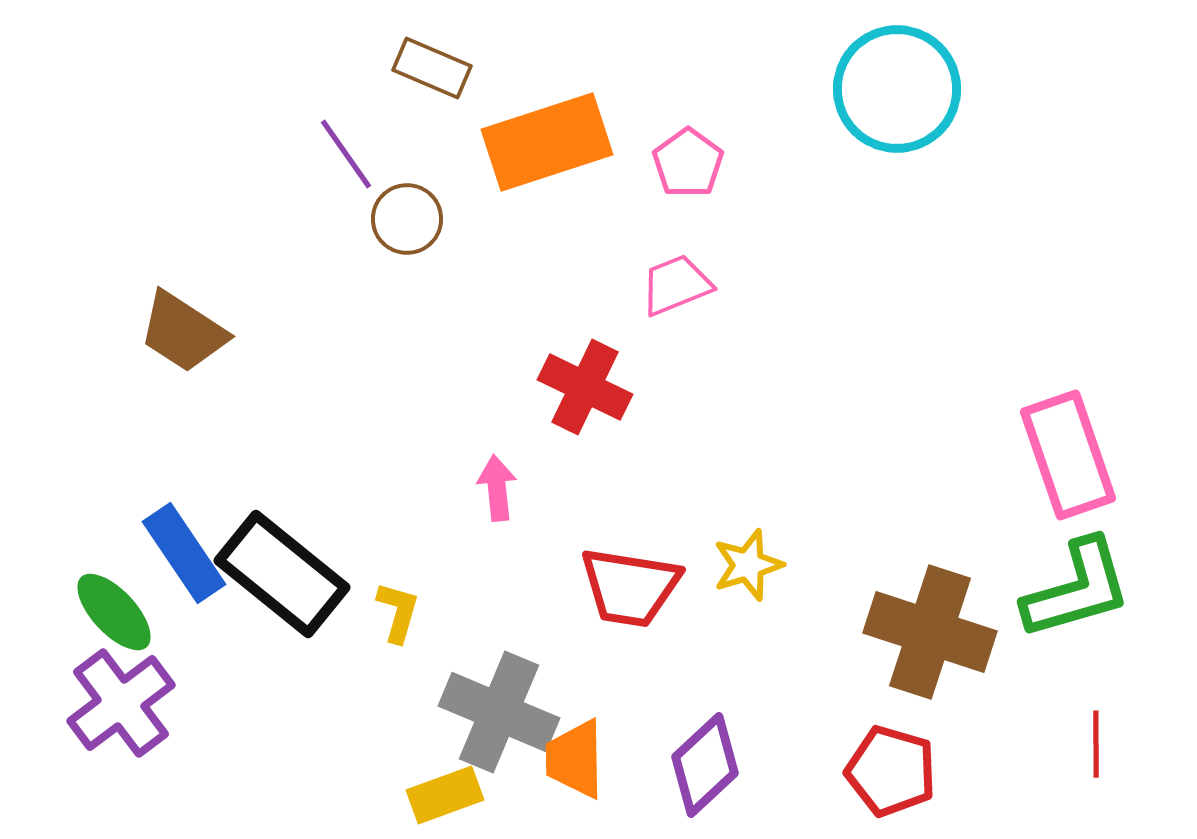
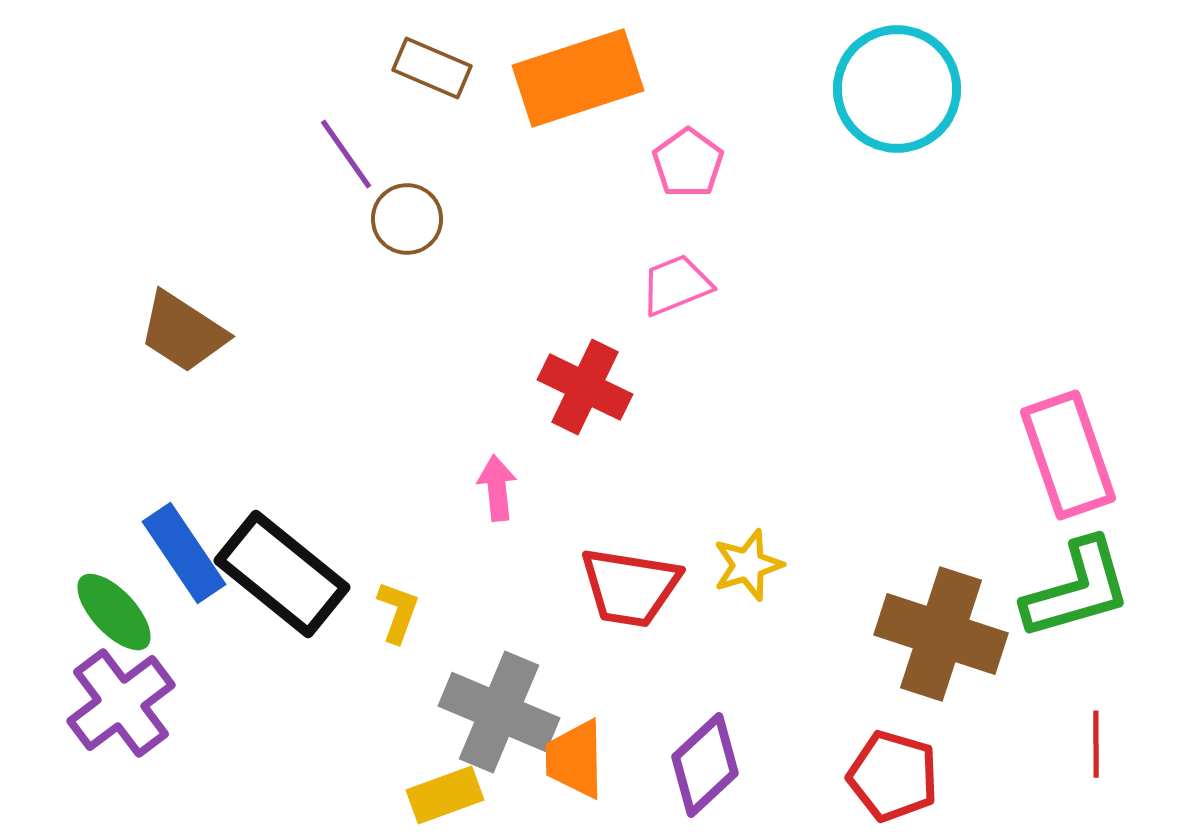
orange rectangle: moved 31 px right, 64 px up
yellow L-shape: rotated 4 degrees clockwise
brown cross: moved 11 px right, 2 px down
red pentagon: moved 2 px right, 5 px down
